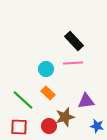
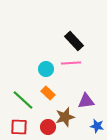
pink line: moved 2 px left
red circle: moved 1 px left, 1 px down
